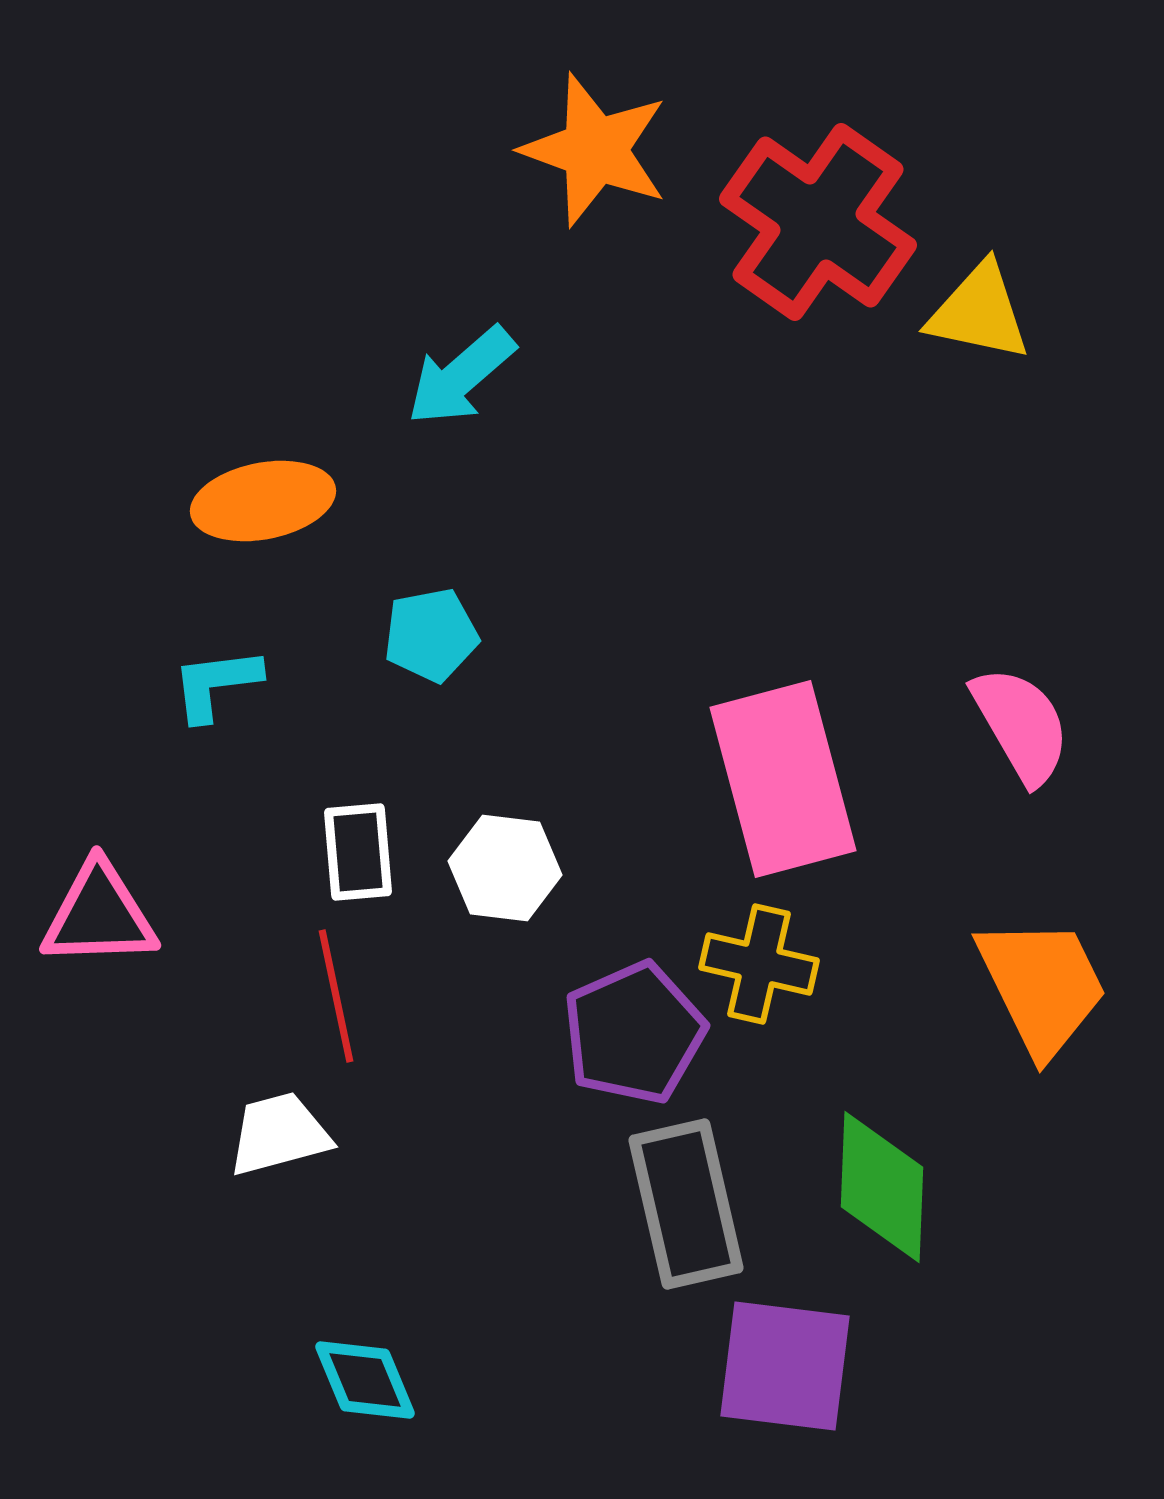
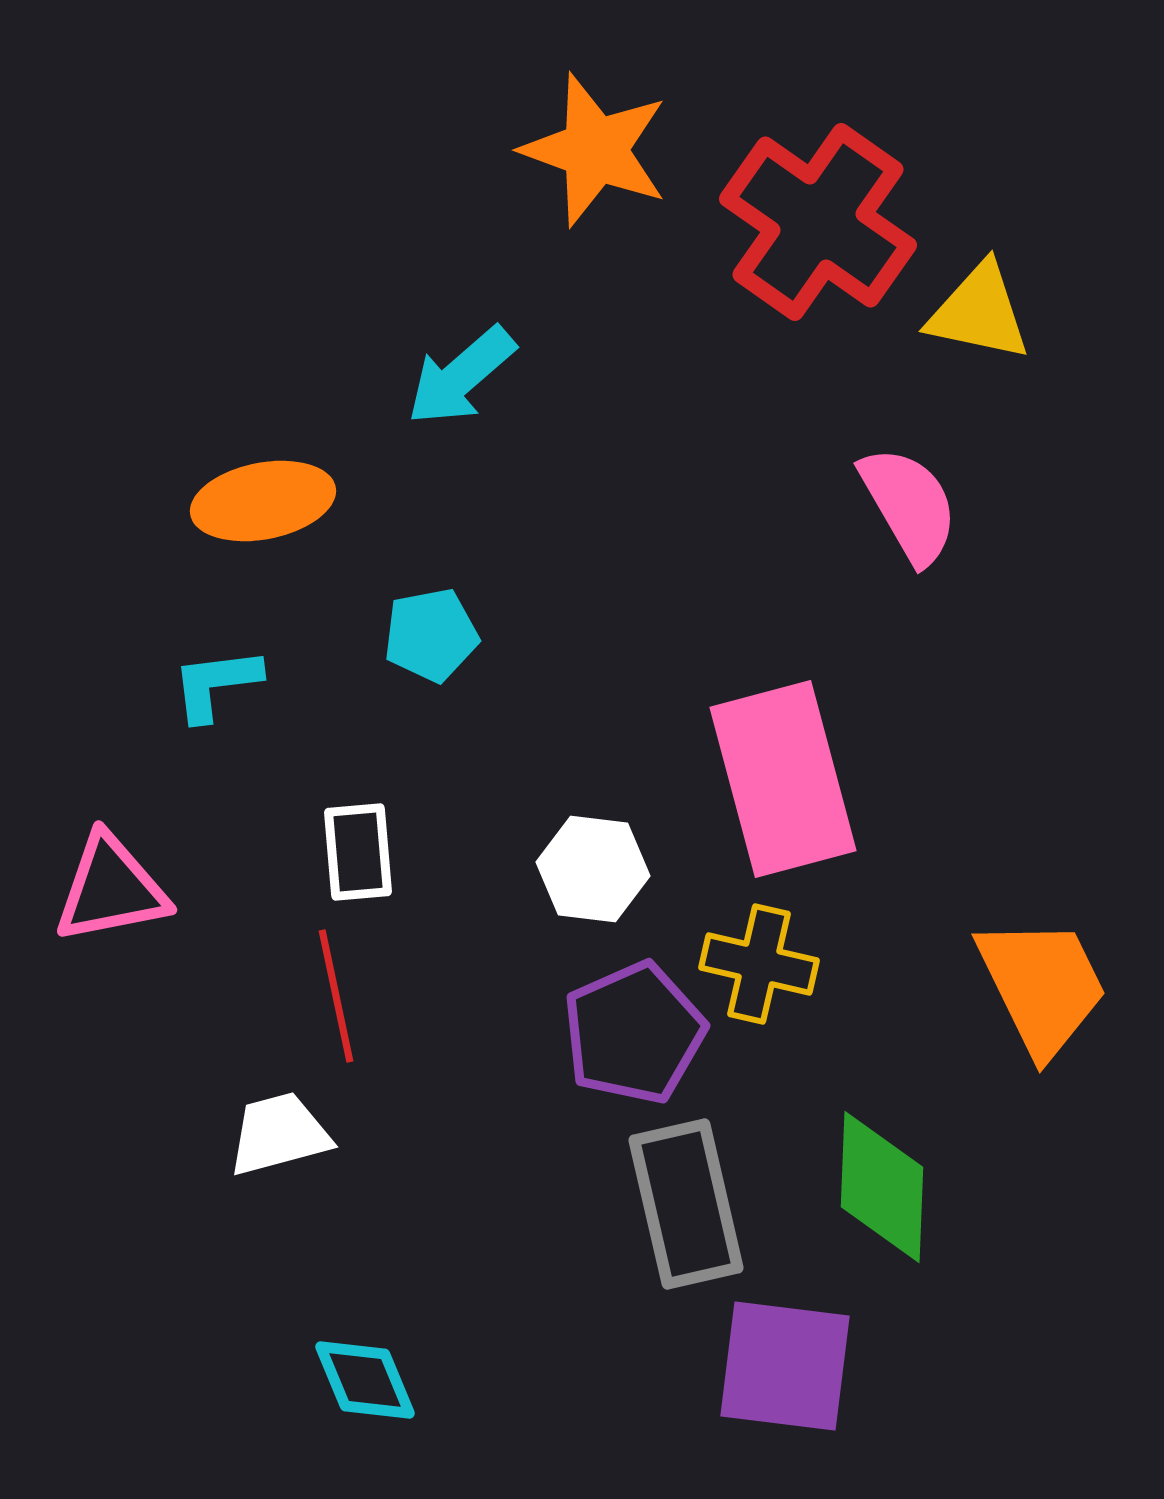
pink semicircle: moved 112 px left, 220 px up
white hexagon: moved 88 px right, 1 px down
pink triangle: moved 12 px right, 26 px up; rotated 9 degrees counterclockwise
